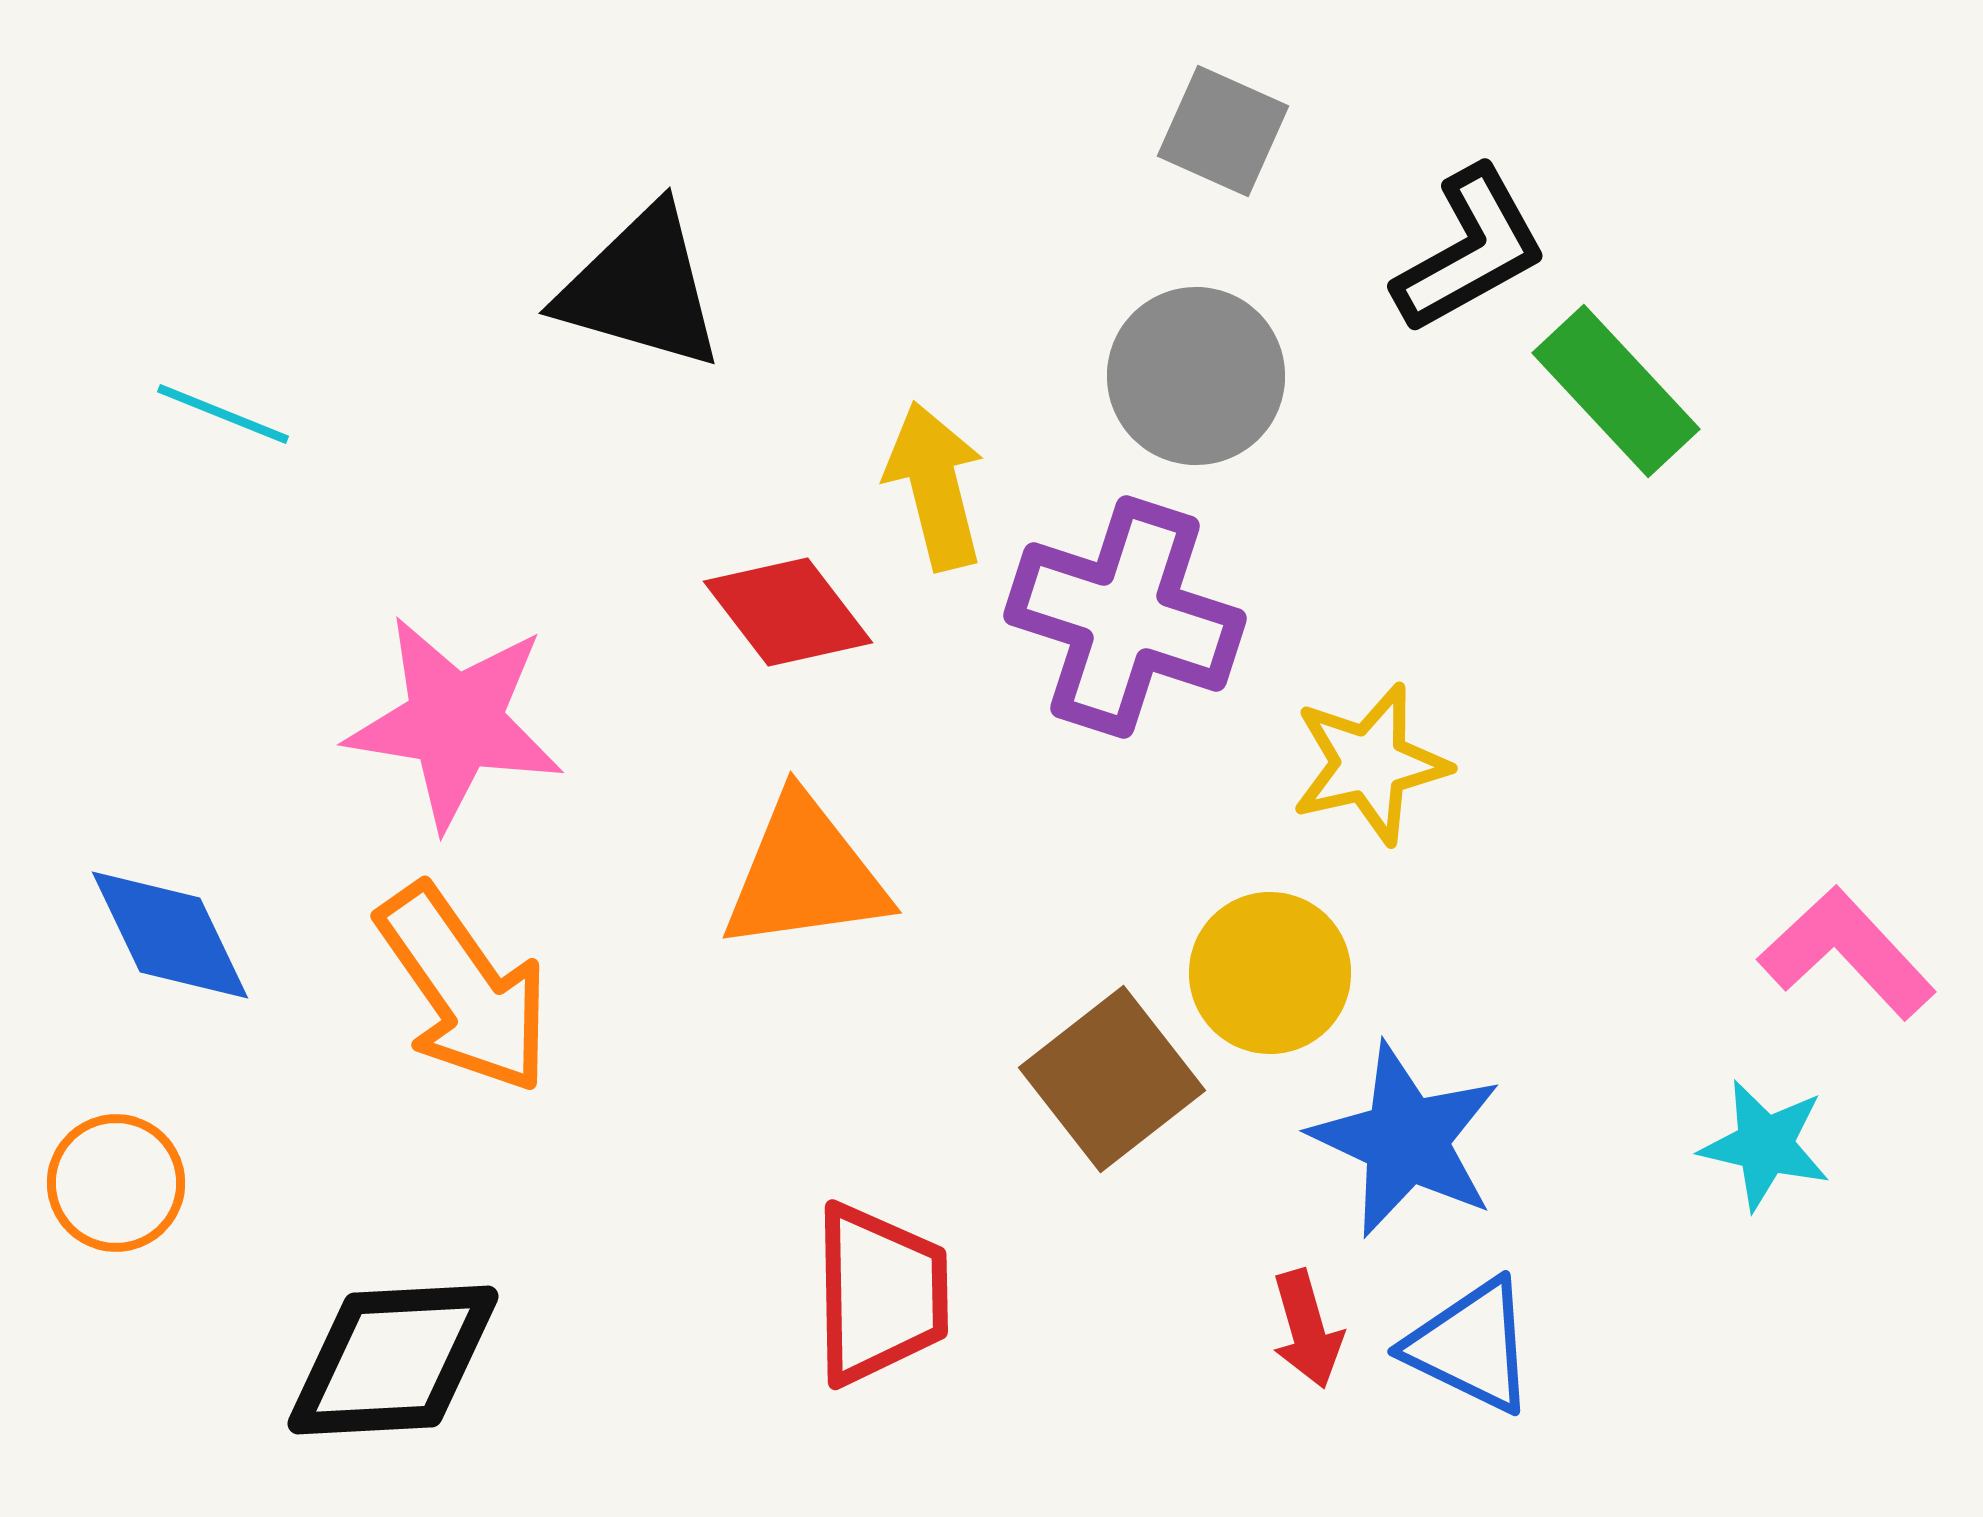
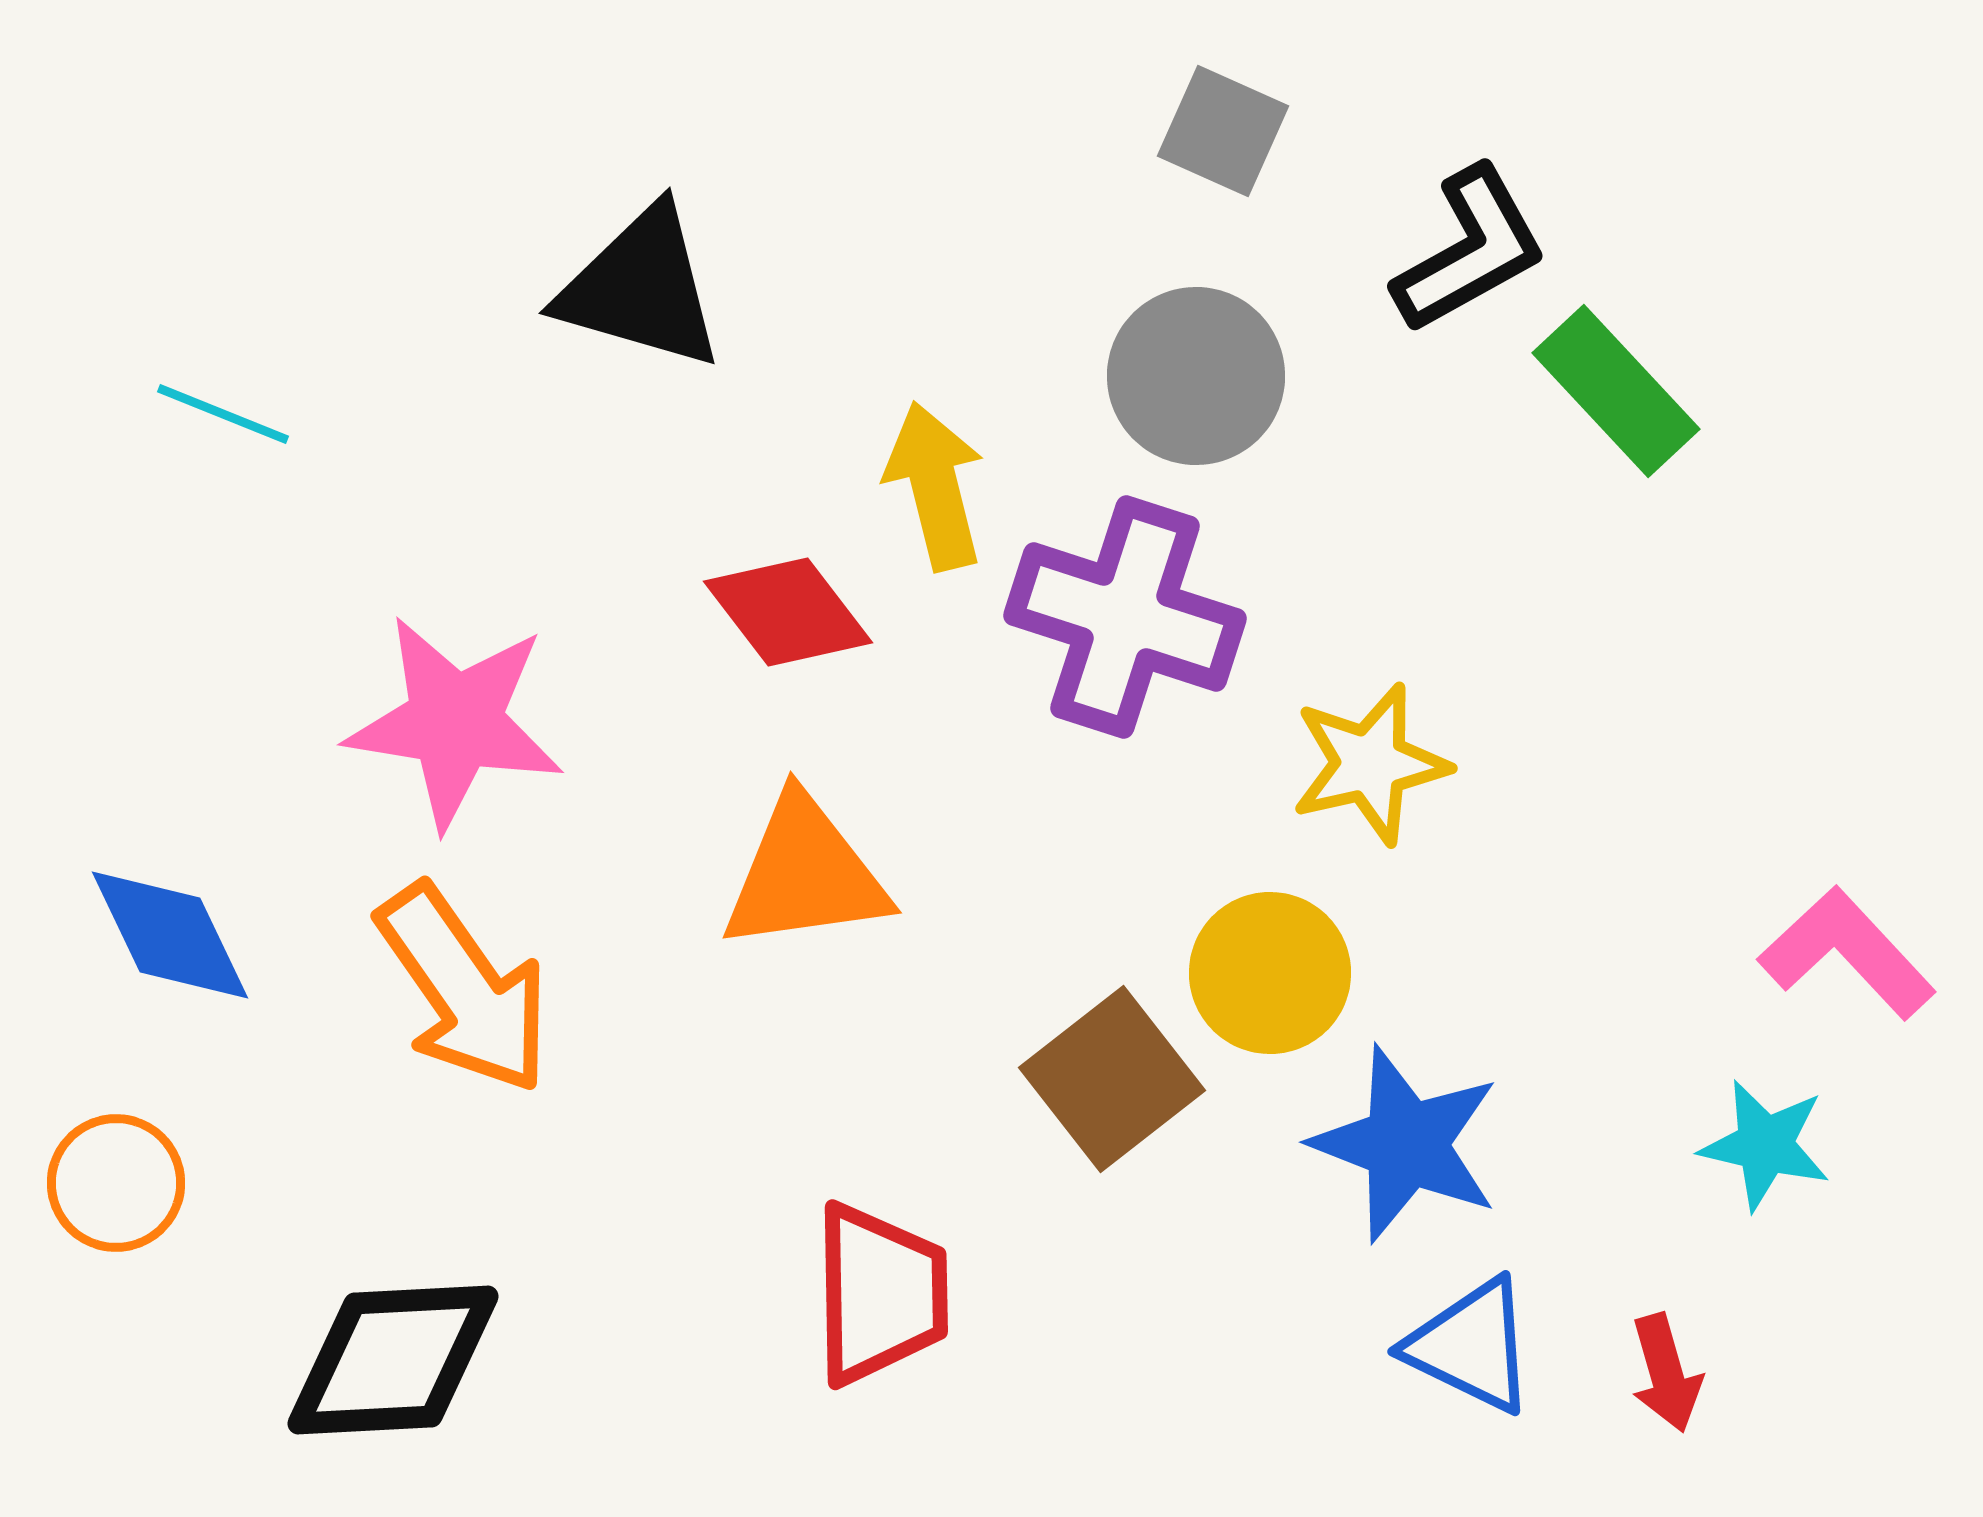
blue star: moved 4 px down; rotated 4 degrees counterclockwise
red arrow: moved 359 px right, 44 px down
